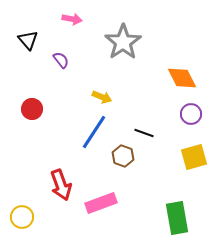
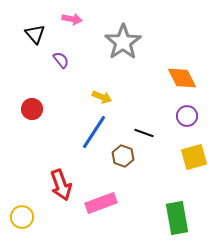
black triangle: moved 7 px right, 6 px up
purple circle: moved 4 px left, 2 px down
